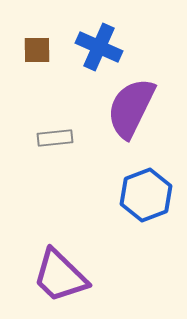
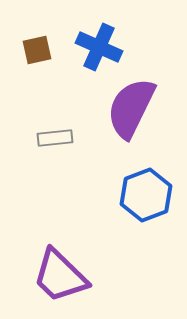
brown square: rotated 12 degrees counterclockwise
